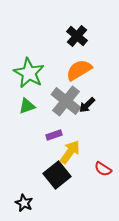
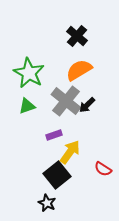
black star: moved 23 px right
